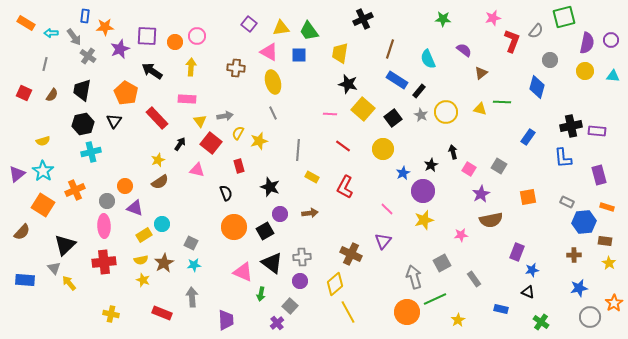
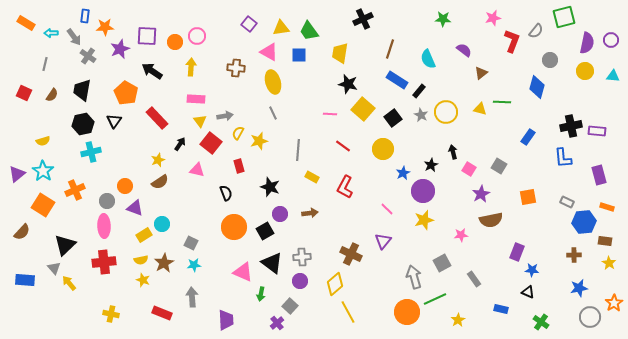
pink rectangle at (187, 99): moved 9 px right
blue star at (532, 270): rotated 16 degrees clockwise
